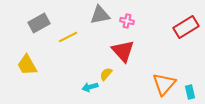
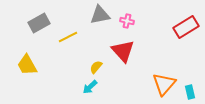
yellow semicircle: moved 10 px left, 7 px up
cyan arrow: rotated 28 degrees counterclockwise
